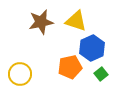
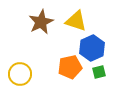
brown star: rotated 15 degrees counterclockwise
green square: moved 2 px left, 2 px up; rotated 24 degrees clockwise
